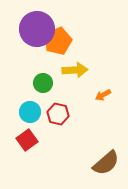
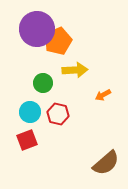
red square: rotated 15 degrees clockwise
